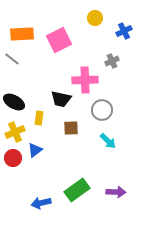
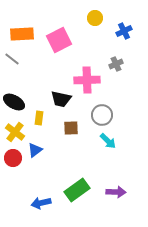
gray cross: moved 4 px right, 3 px down
pink cross: moved 2 px right
gray circle: moved 5 px down
yellow cross: rotated 30 degrees counterclockwise
